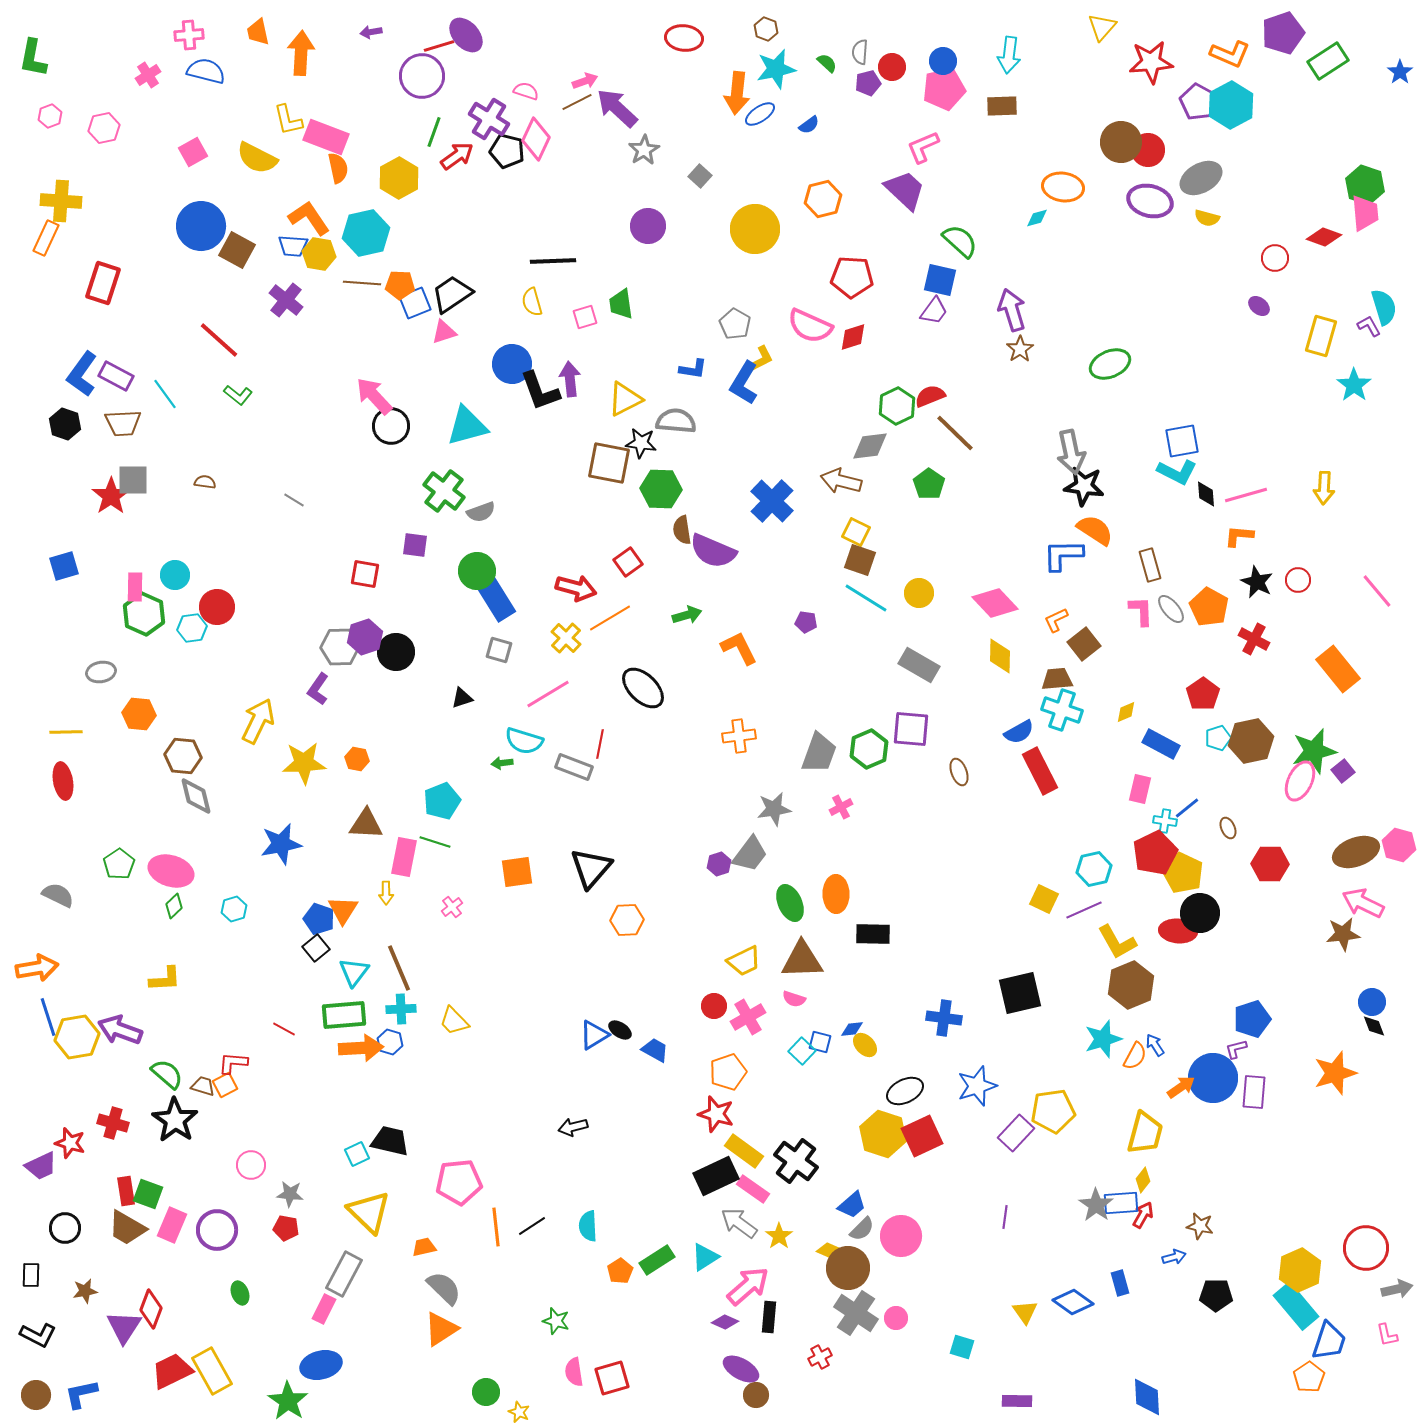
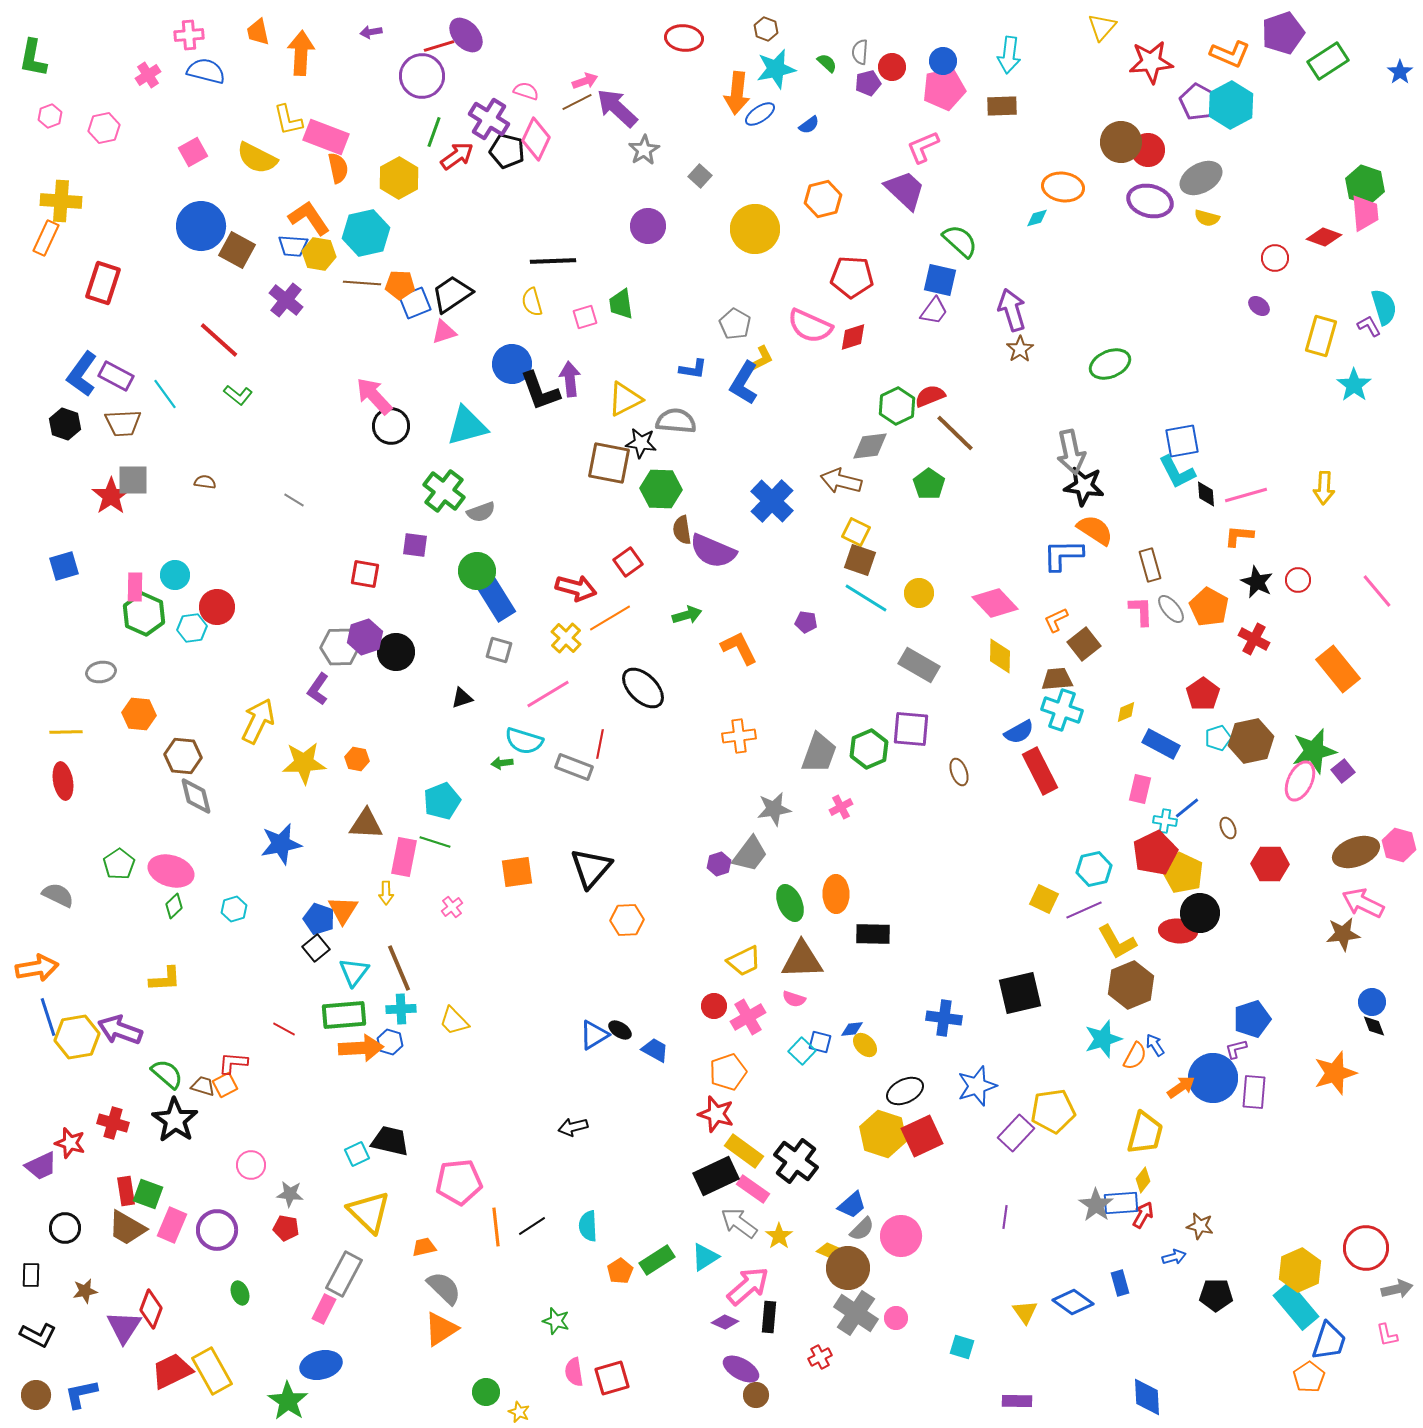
cyan L-shape at (1177, 472): rotated 36 degrees clockwise
